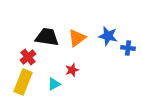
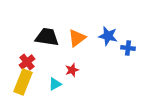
red cross: moved 1 px left, 5 px down
cyan triangle: moved 1 px right
